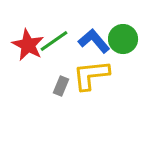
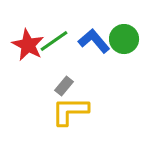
green circle: moved 1 px right
yellow L-shape: moved 21 px left, 36 px down; rotated 6 degrees clockwise
gray rectangle: moved 3 px right; rotated 18 degrees clockwise
